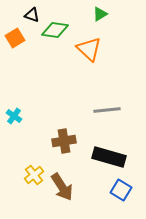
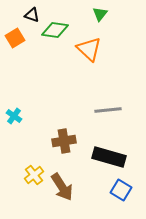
green triangle: rotated 21 degrees counterclockwise
gray line: moved 1 px right
